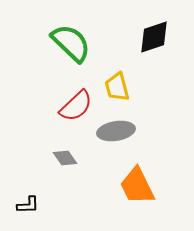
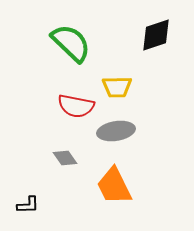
black diamond: moved 2 px right, 2 px up
yellow trapezoid: rotated 76 degrees counterclockwise
red semicircle: rotated 54 degrees clockwise
orange trapezoid: moved 23 px left
